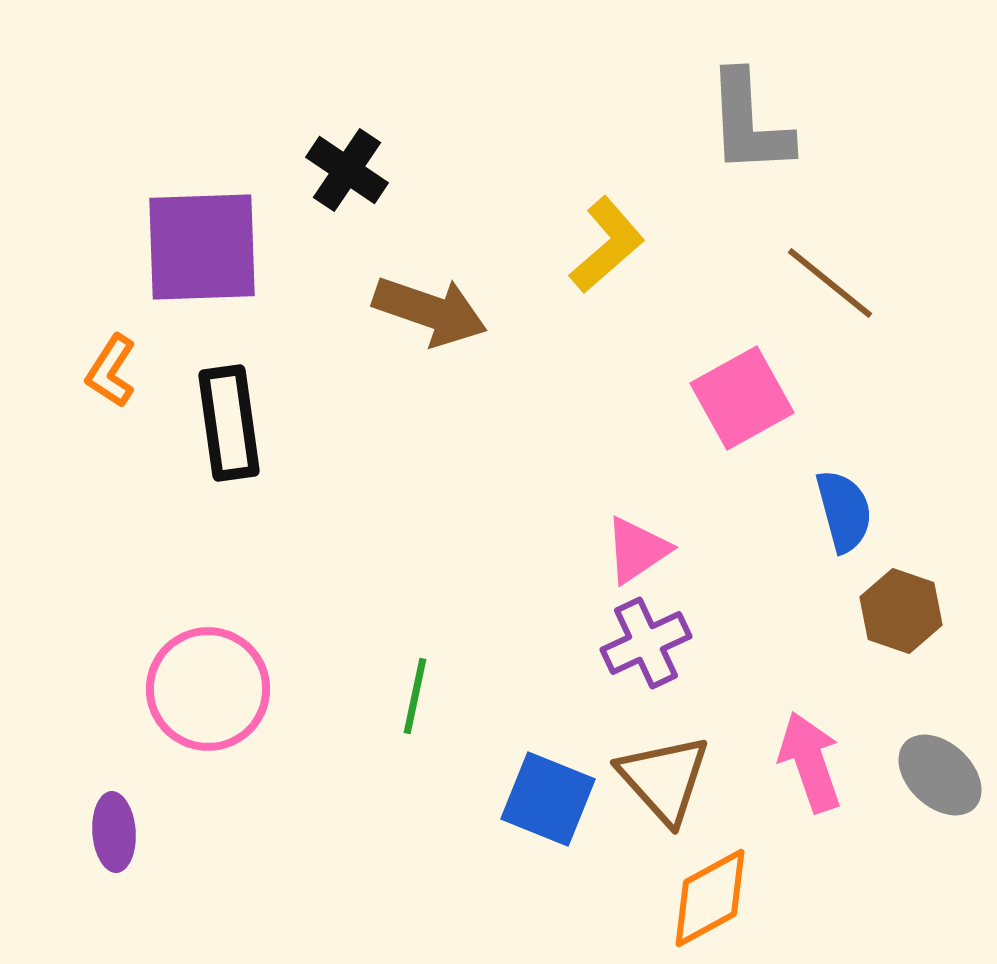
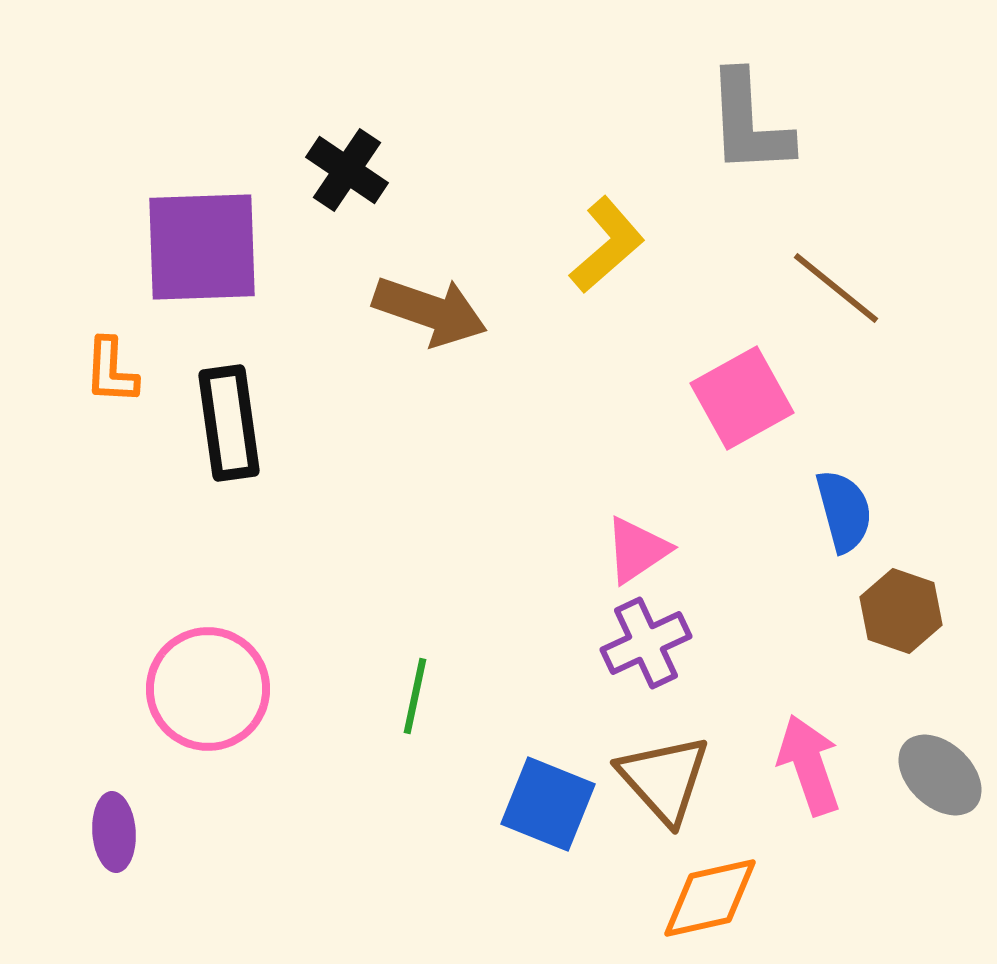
brown line: moved 6 px right, 5 px down
orange L-shape: rotated 30 degrees counterclockwise
pink arrow: moved 1 px left, 3 px down
blue square: moved 5 px down
orange diamond: rotated 16 degrees clockwise
